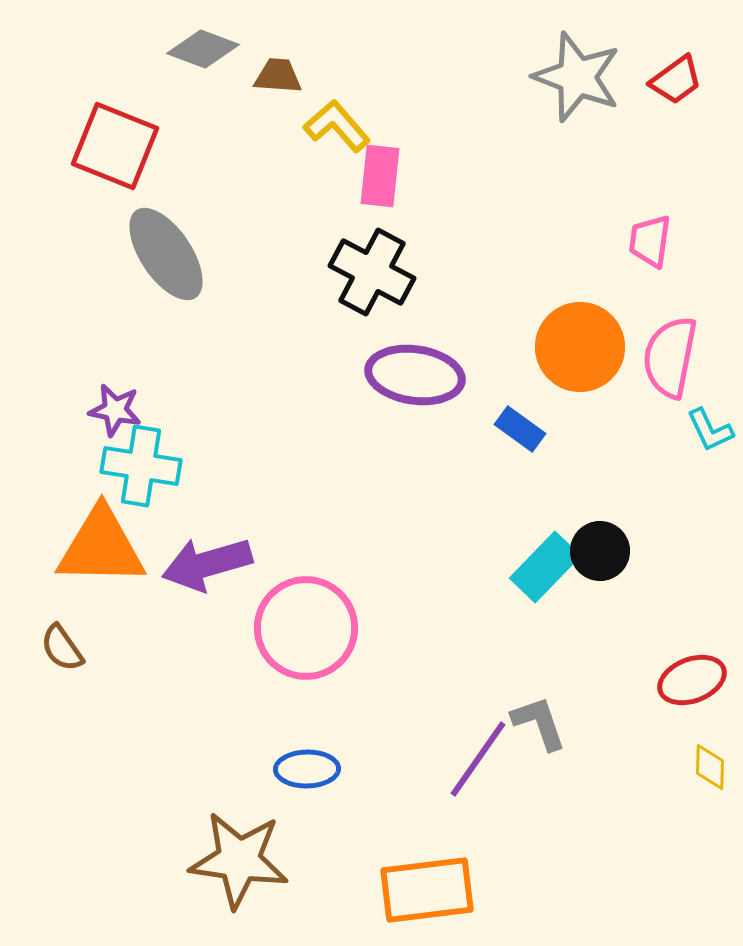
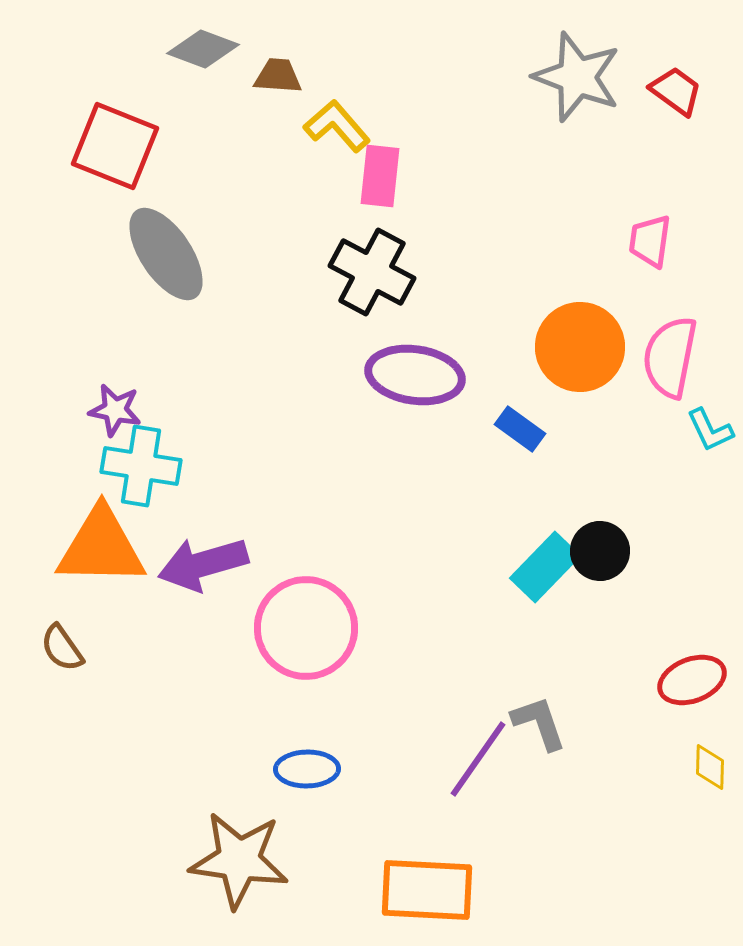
red trapezoid: moved 11 px down; rotated 108 degrees counterclockwise
purple arrow: moved 4 px left
orange rectangle: rotated 10 degrees clockwise
